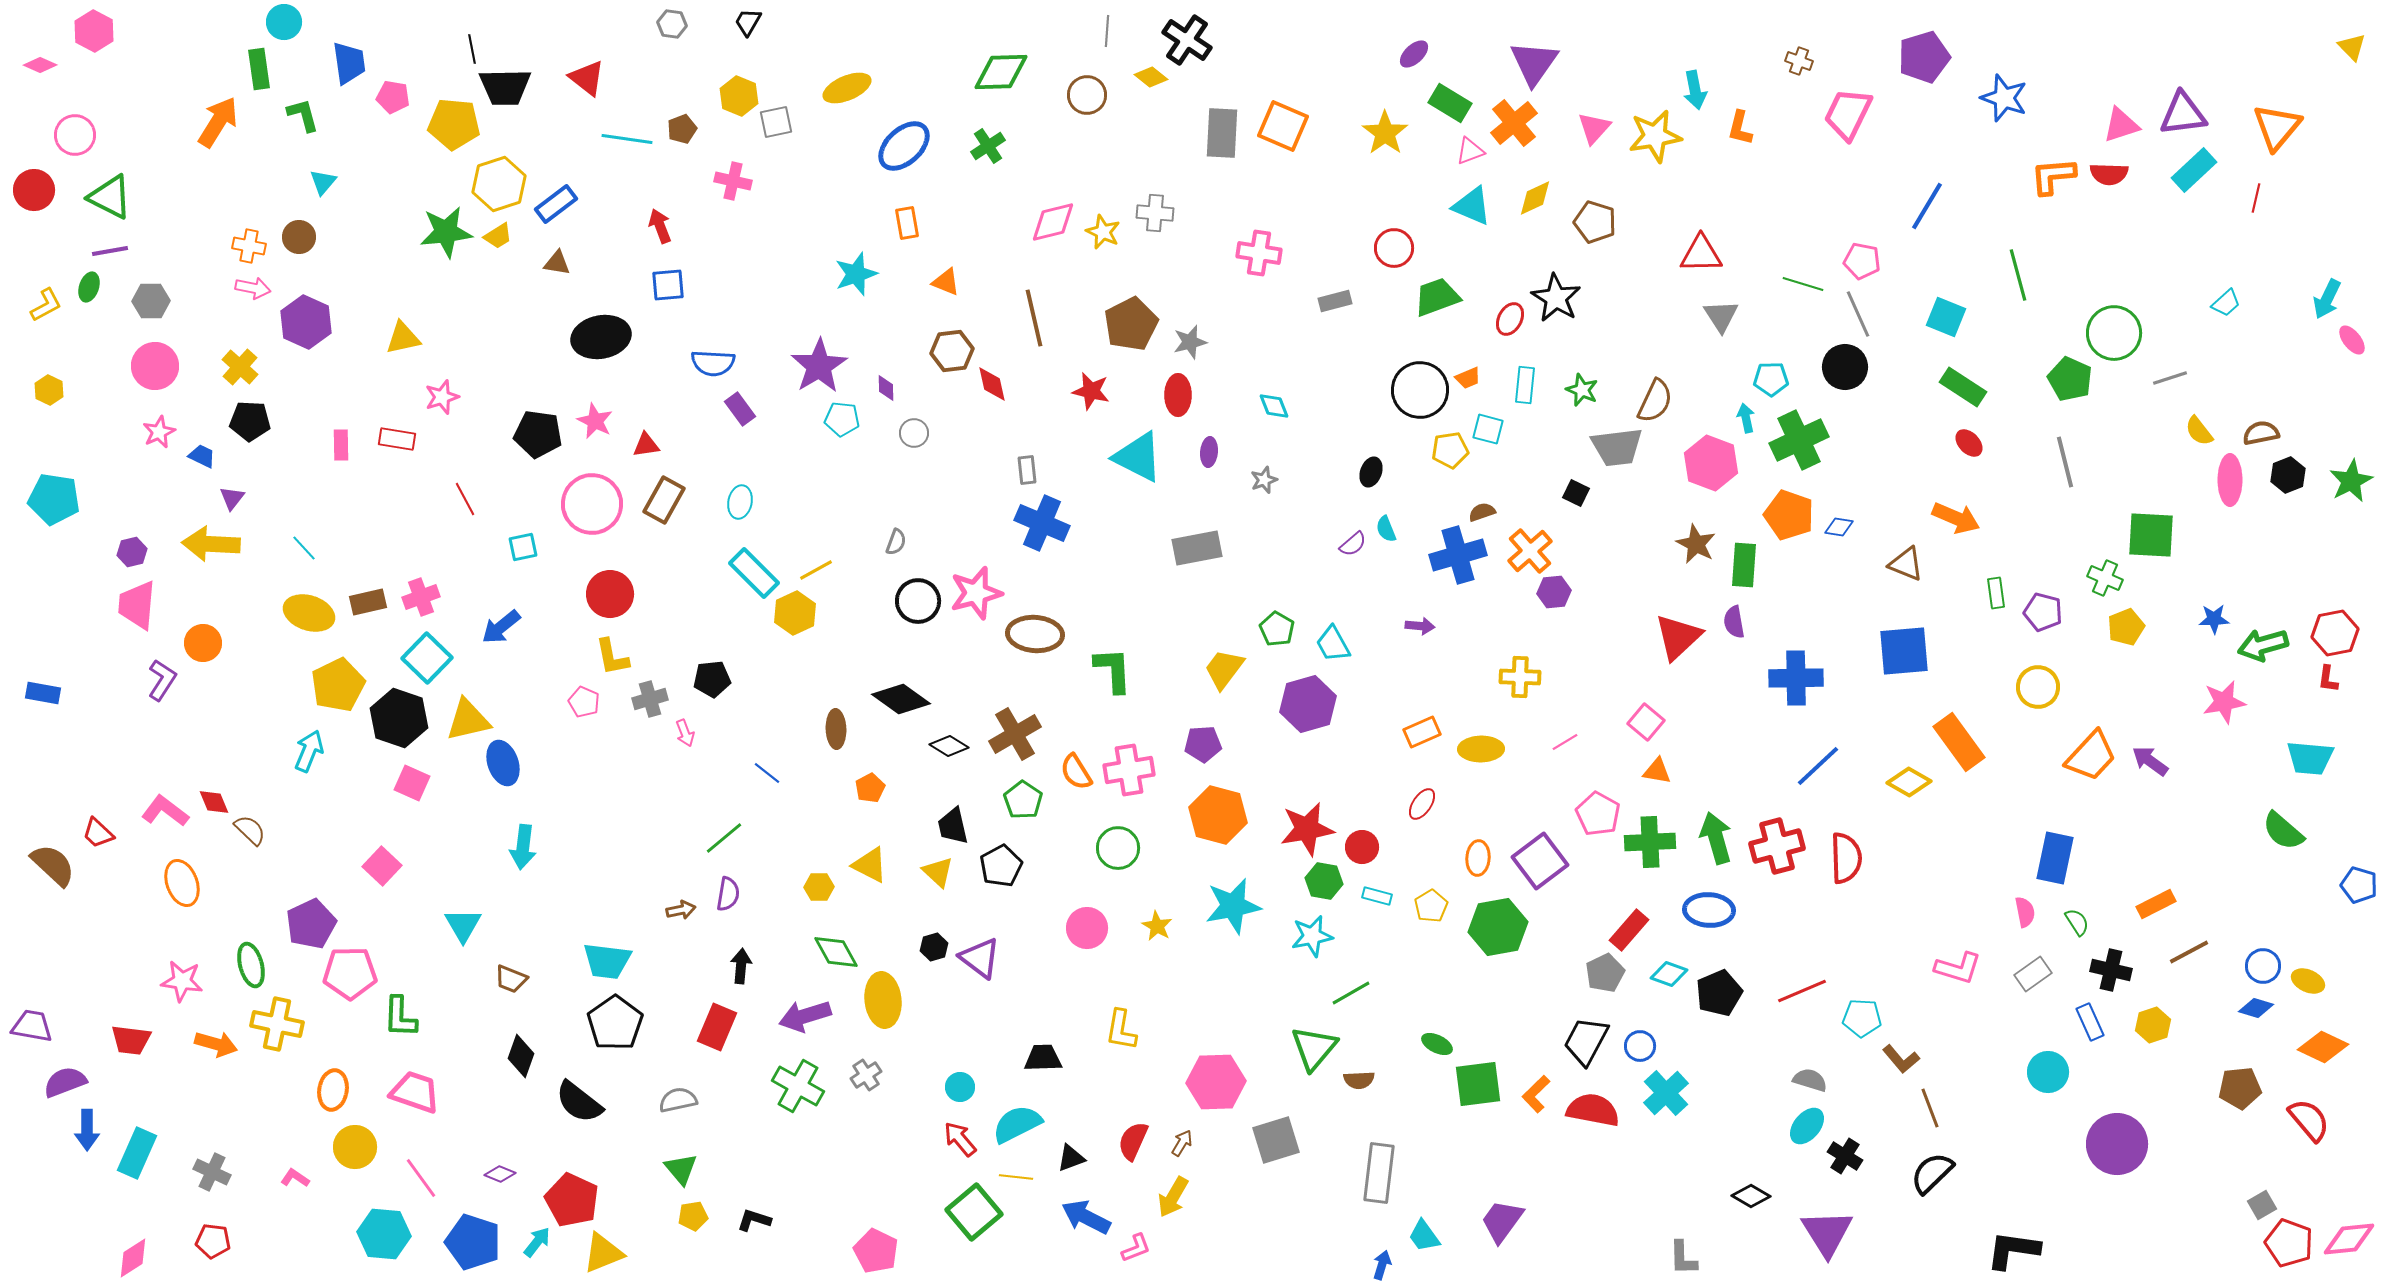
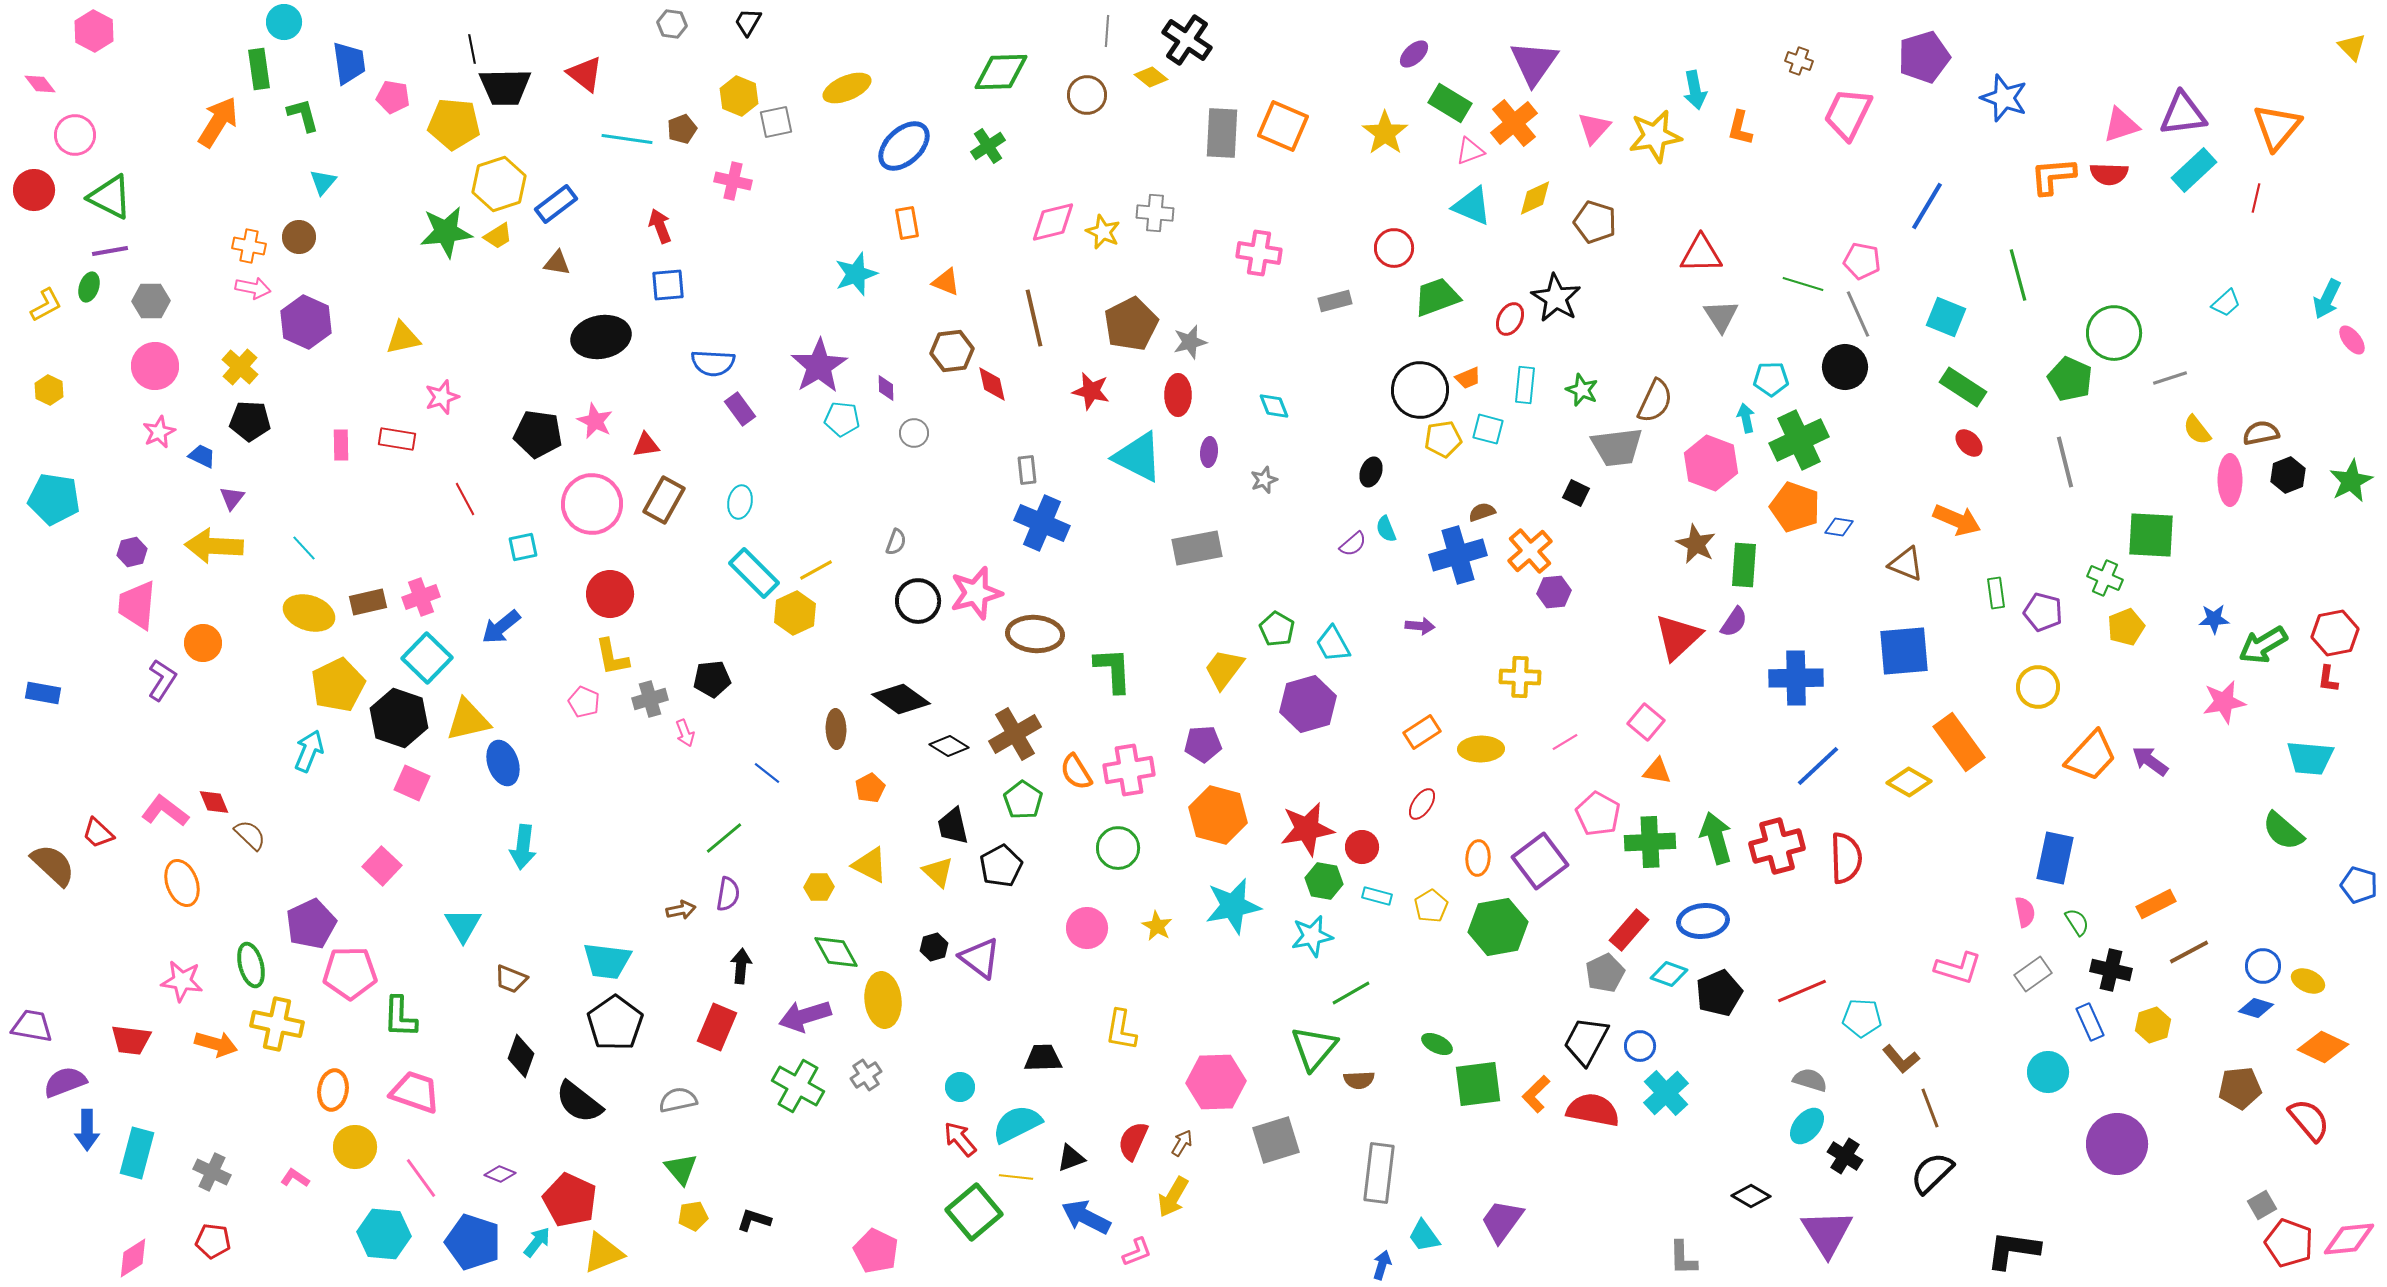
pink diamond at (40, 65): moved 19 px down; rotated 28 degrees clockwise
red triangle at (587, 78): moved 2 px left, 4 px up
yellow semicircle at (2199, 431): moved 2 px left, 1 px up
yellow pentagon at (1450, 450): moved 7 px left, 11 px up
orange pentagon at (1789, 515): moved 6 px right, 8 px up
orange arrow at (1956, 518): moved 1 px right, 2 px down
yellow arrow at (211, 544): moved 3 px right, 2 px down
purple semicircle at (1734, 622): rotated 136 degrees counterclockwise
green arrow at (2263, 645): rotated 15 degrees counterclockwise
orange rectangle at (1422, 732): rotated 9 degrees counterclockwise
brown semicircle at (250, 830): moved 5 px down
blue ellipse at (1709, 910): moved 6 px left, 11 px down; rotated 9 degrees counterclockwise
cyan rectangle at (137, 1153): rotated 9 degrees counterclockwise
red pentagon at (572, 1200): moved 2 px left
pink L-shape at (1136, 1248): moved 1 px right, 4 px down
